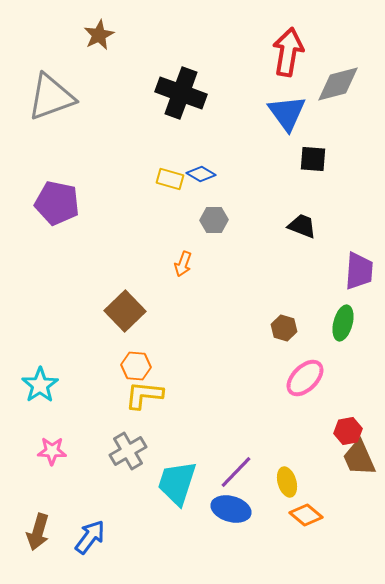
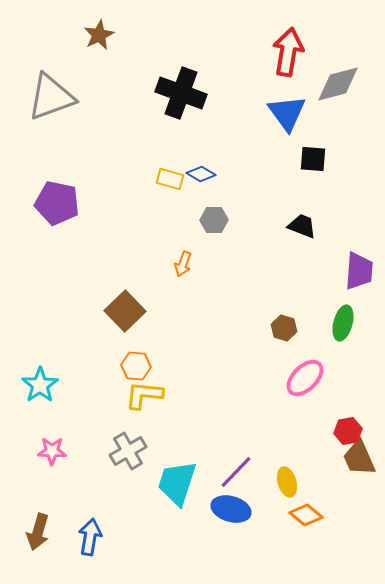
blue arrow: rotated 27 degrees counterclockwise
